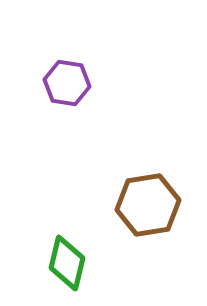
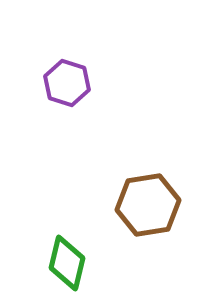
purple hexagon: rotated 9 degrees clockwise
